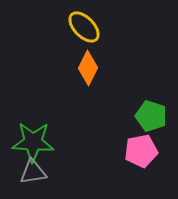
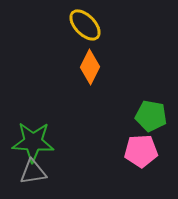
yellow ellipse: moved 1 px right, 2 px up
orange diamond: moved 2 px right, 1 px up
green pentagon: rotated 8 degrees counterclockwise
pink pentagon: rotated 8 degrees clockwise
